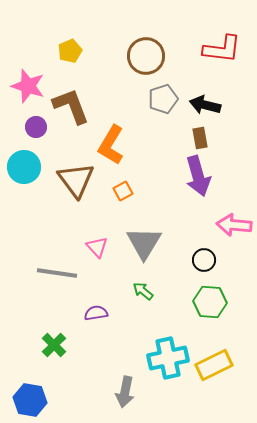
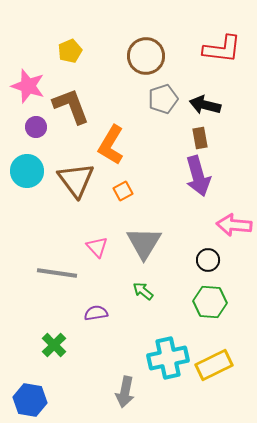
cyan circle: moved 3 px right, 4 px down
black circle: moved 4 px right
